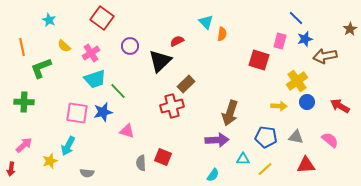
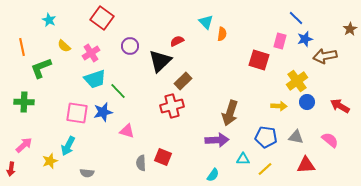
brown rectangle at (186, 84): moved 3 px left, 3 px up
